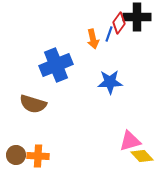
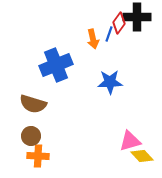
brown circle: moved 15 px right, 19 px up
